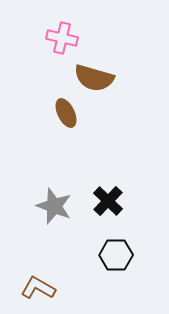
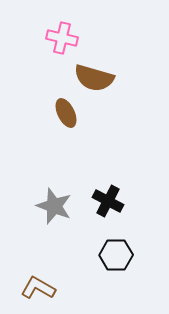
black cross: rotated 16 degrees counterclockwise
